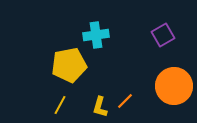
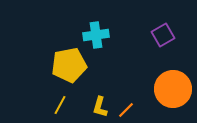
orange circle: moved 1 px left, 3 px down
orange line: moved 1 px right, 9 px down
